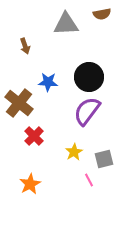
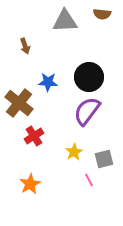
brown semicircle: rotated 18 degrees clockwise
gray triangle: moved 1 px left, 3 px up
red cross: rotated 12 degrees clockwise
